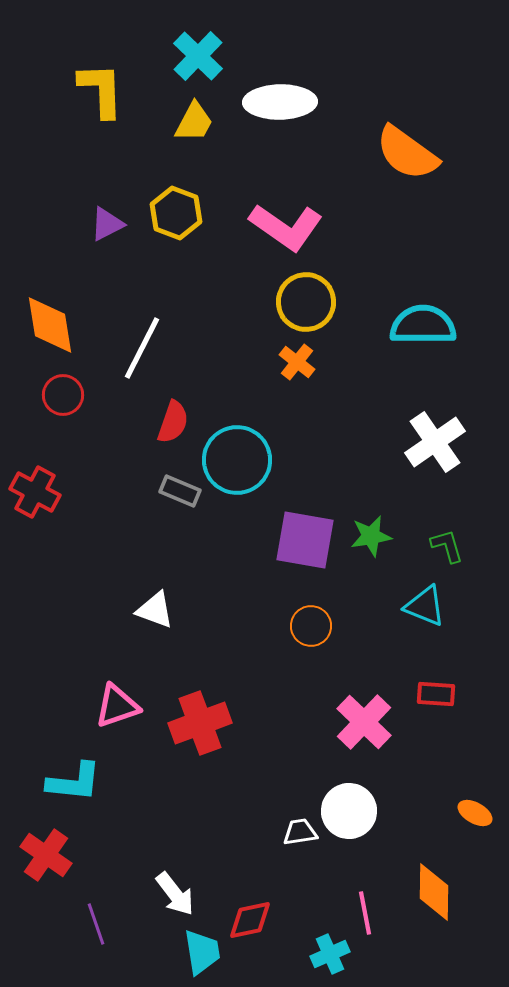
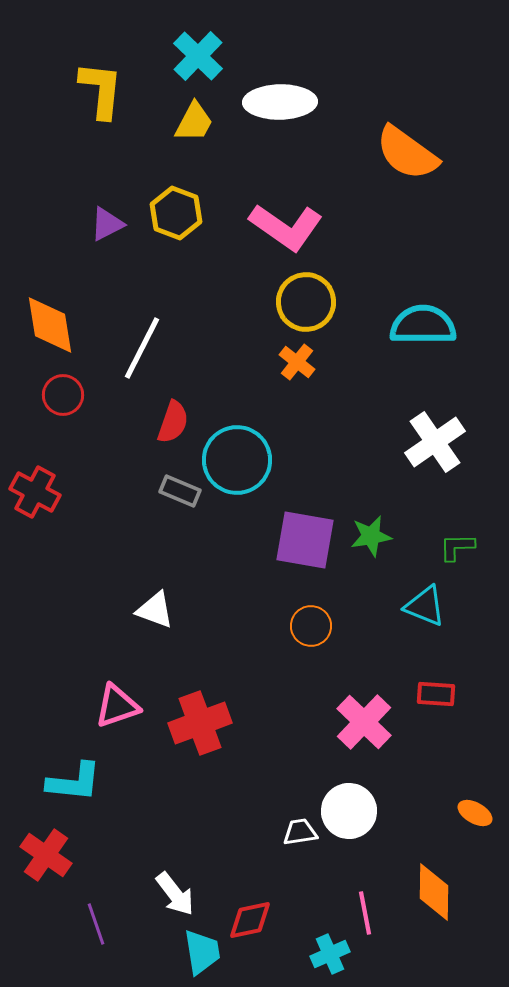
yellow L-shape at (101, 90): rotated 8 degrees clockwise
green L-shape at (447, 546): moved 10 px right, 1 px down; rotated 75 degrees counterclockwise
